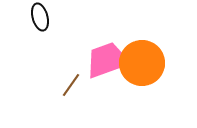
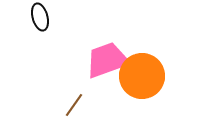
orange circle: moved 13 px down
brown line: moved 3 px right, 20 px down
